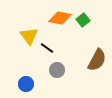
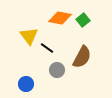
brown semicircle: moved 15 px left, 3 px up
